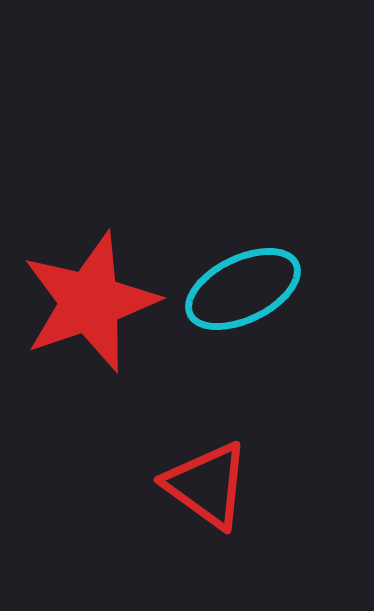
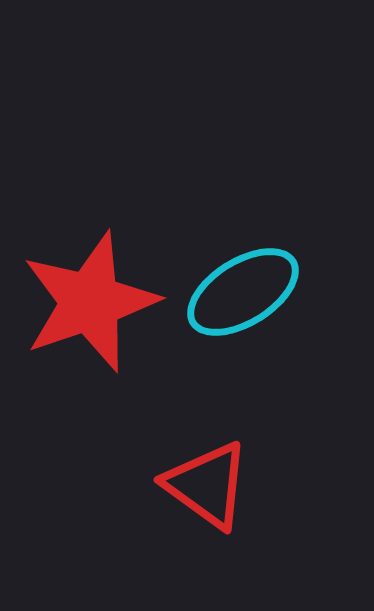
cyan ellipse: moved 3 px down; rotated 6 degrees counterclockwise
